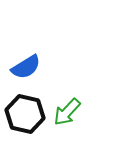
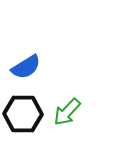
black hexagon: moved 2 px left; rotated 12 degrees counterclockwise
